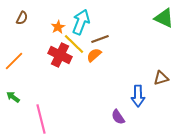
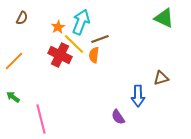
orange semicircle: rotated 42 degrees counterclockwise
